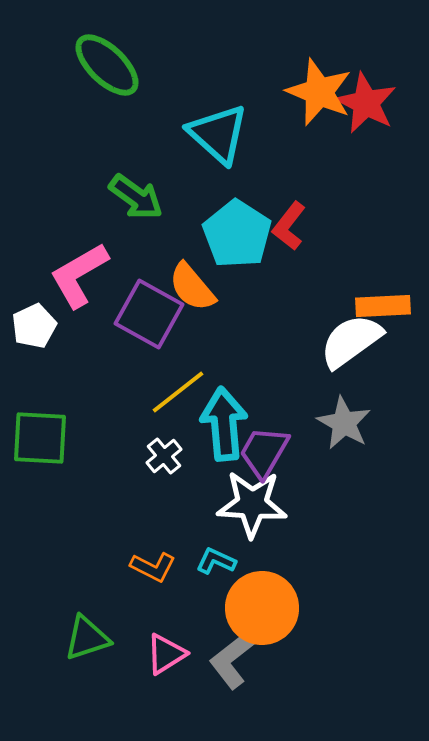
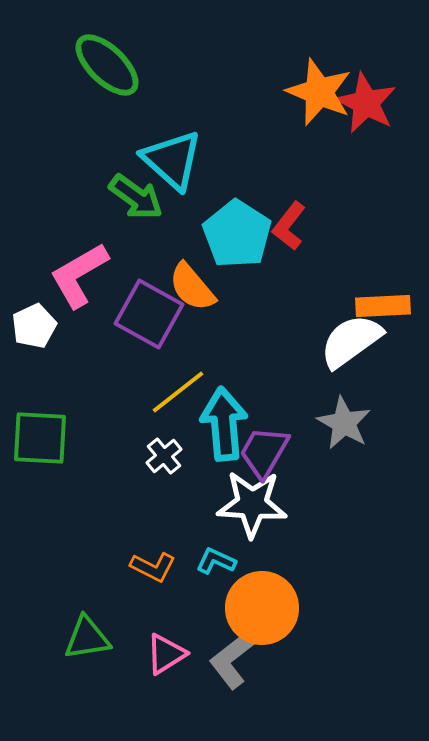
cyan triangle: moved 46 px left, 26 px down
green triangle: rotated 9 degrees clockwise
